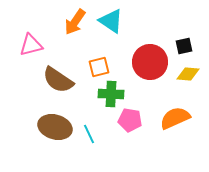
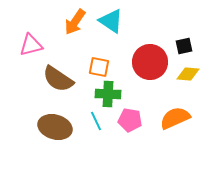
orange square: rotated 25 degrees clockwise
brown semicircle: moved 1 px up
green cross: moved 3 px left
cyan line: moved 7 px right, 13 px up
